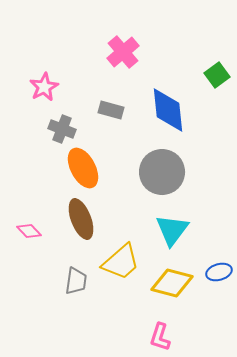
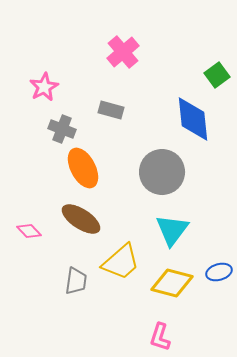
blue diamond: moved 25 px right, 9 px down
brown ellipse: rotated 36 degrees counterclockwise
